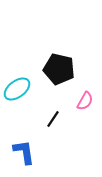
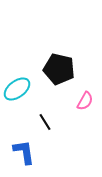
black line: moved 8 px left, 3 px down; rotated 66 degrees counterclockwise
